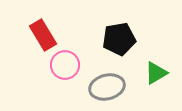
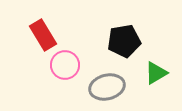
black pentagon: moved 5 px right, 2 px down
